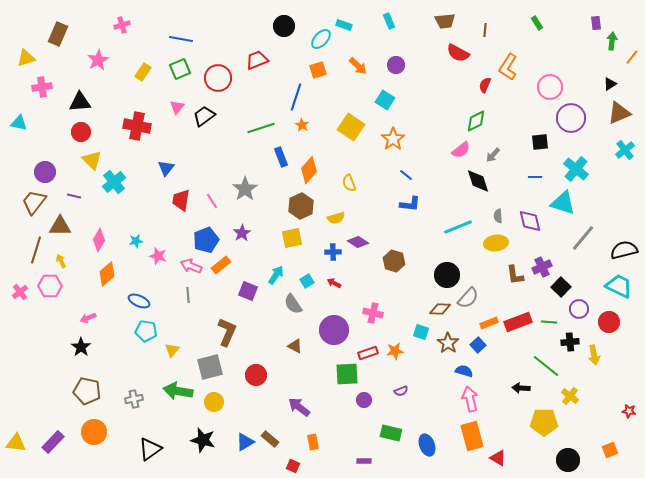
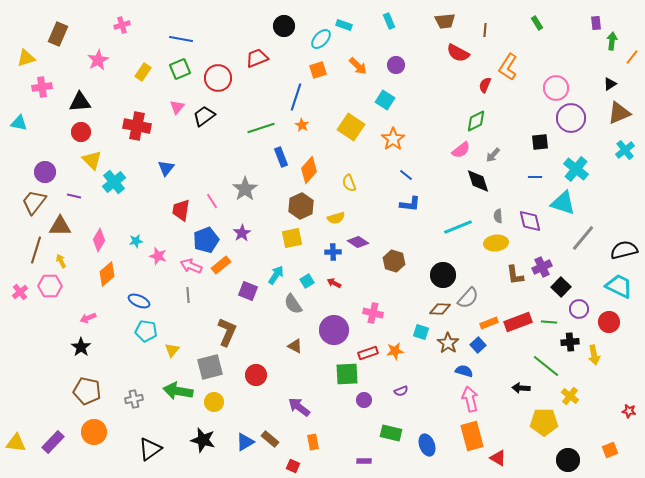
red trapezoid at (257, 60): moved 2 px up
pink circle at (550, 87): moved 6 px right, 1 px down
red trapezoid at (181, 200): moved 10 px down
black circle at (447, 275): moved 4 px left
